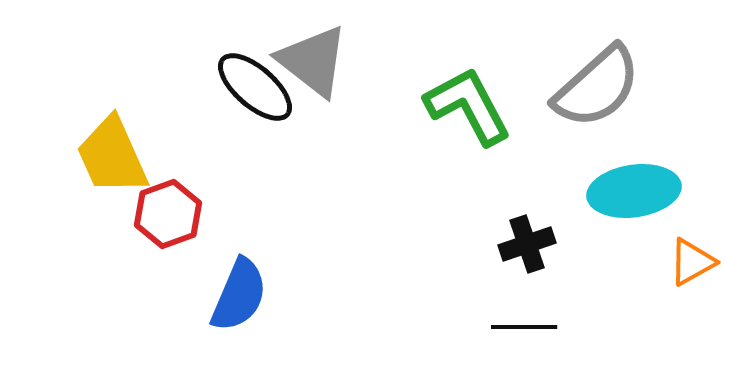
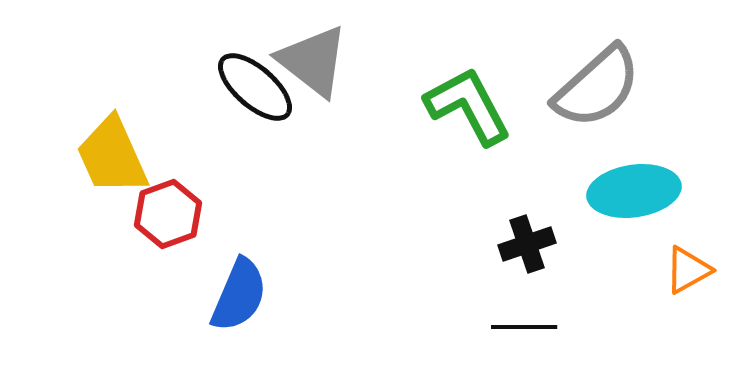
orange triangle: moved 4 px left, 8 px down
